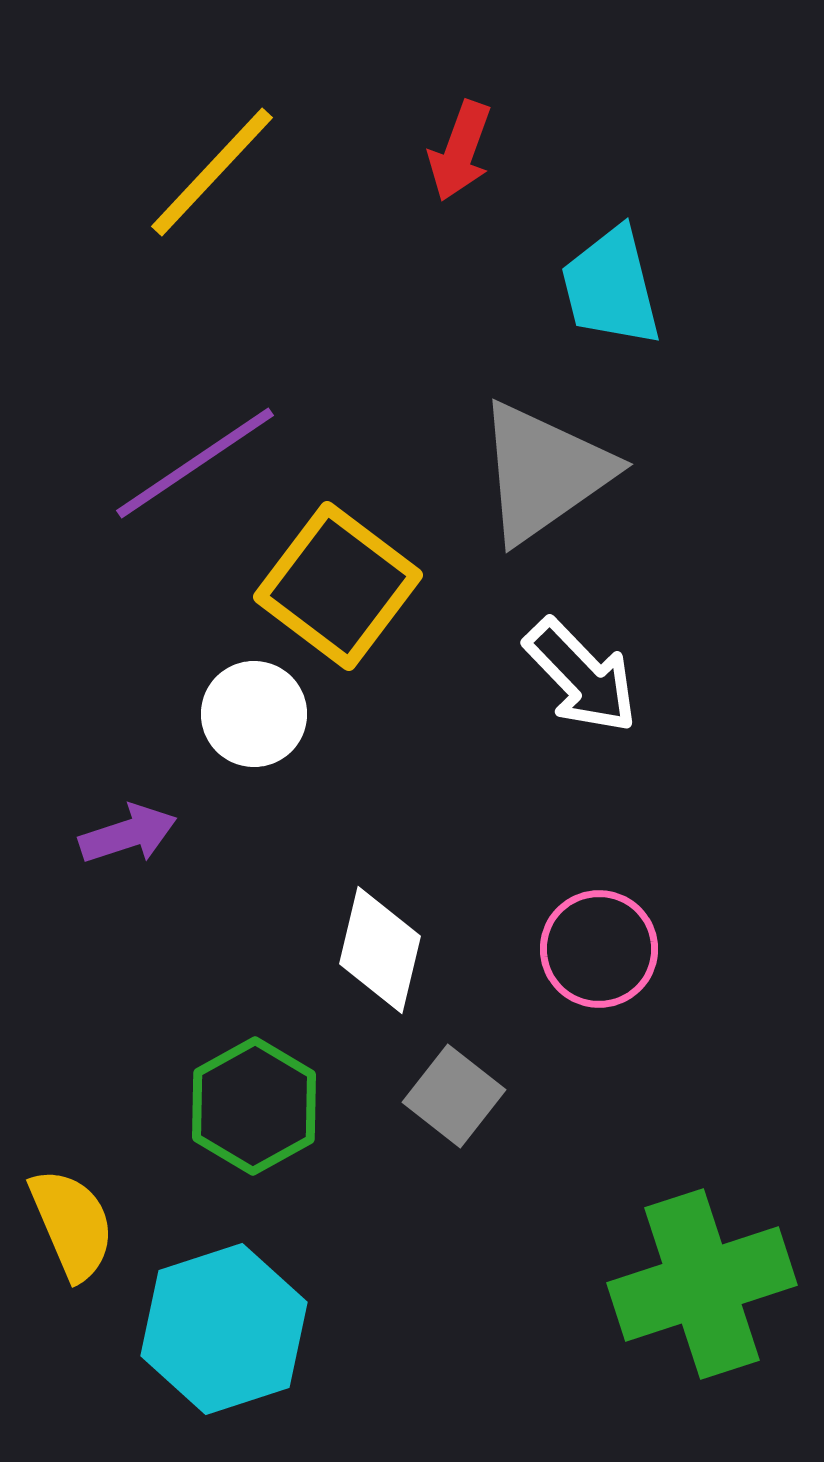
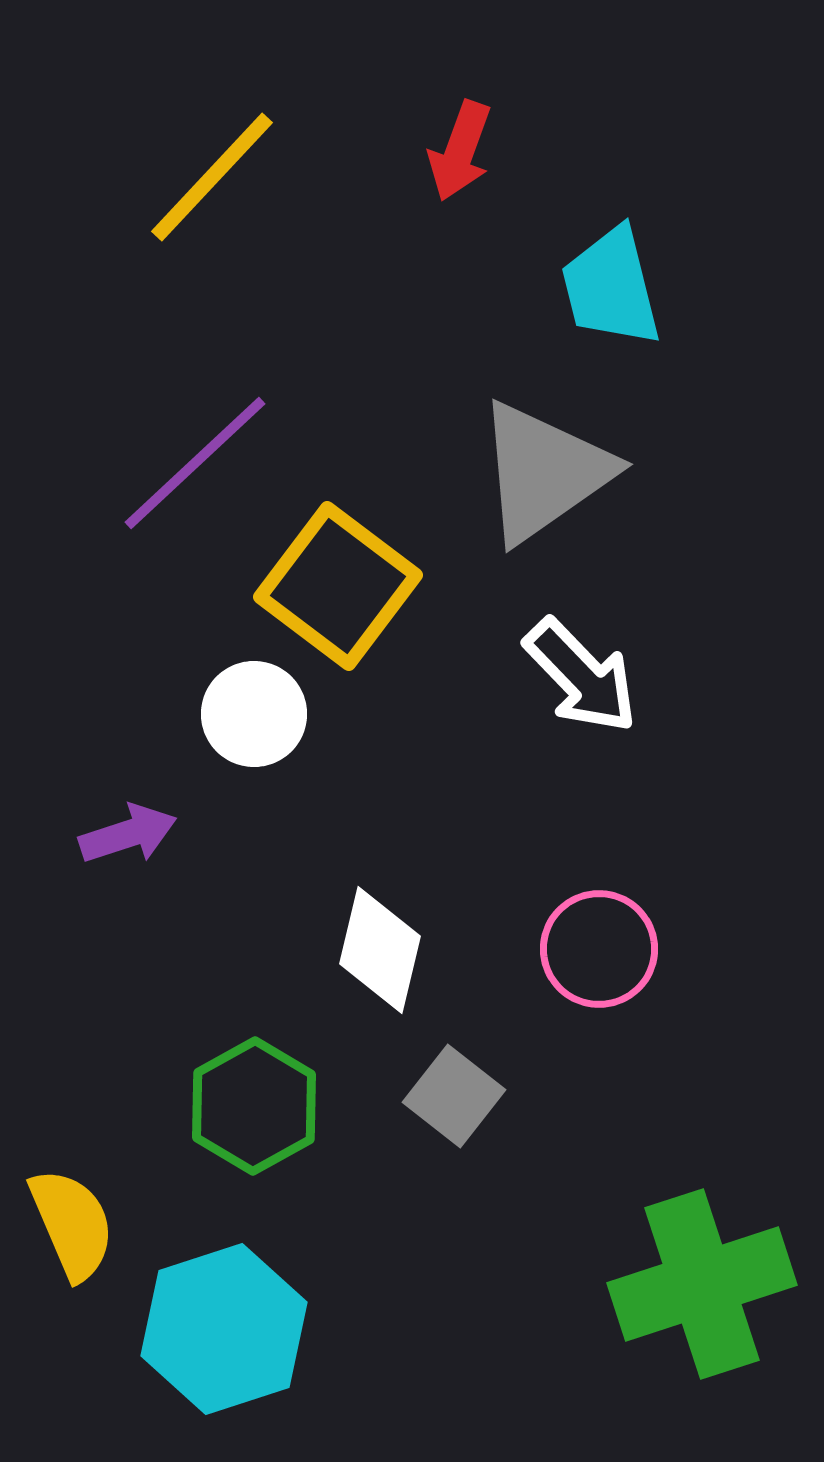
yellow line: moved 5 px down
purple line: rotated 9 degrees counterclockwise
